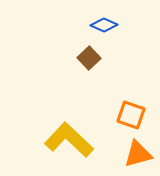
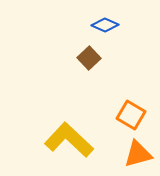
blue diamond: moved 1 px right
orange square: rotated 12 degrees clockwise
